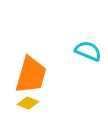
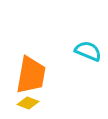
orange trapezoid: rotated 6 degrees counterclockwise
